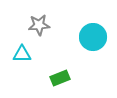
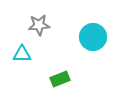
green rectangle: moved 1 px down
